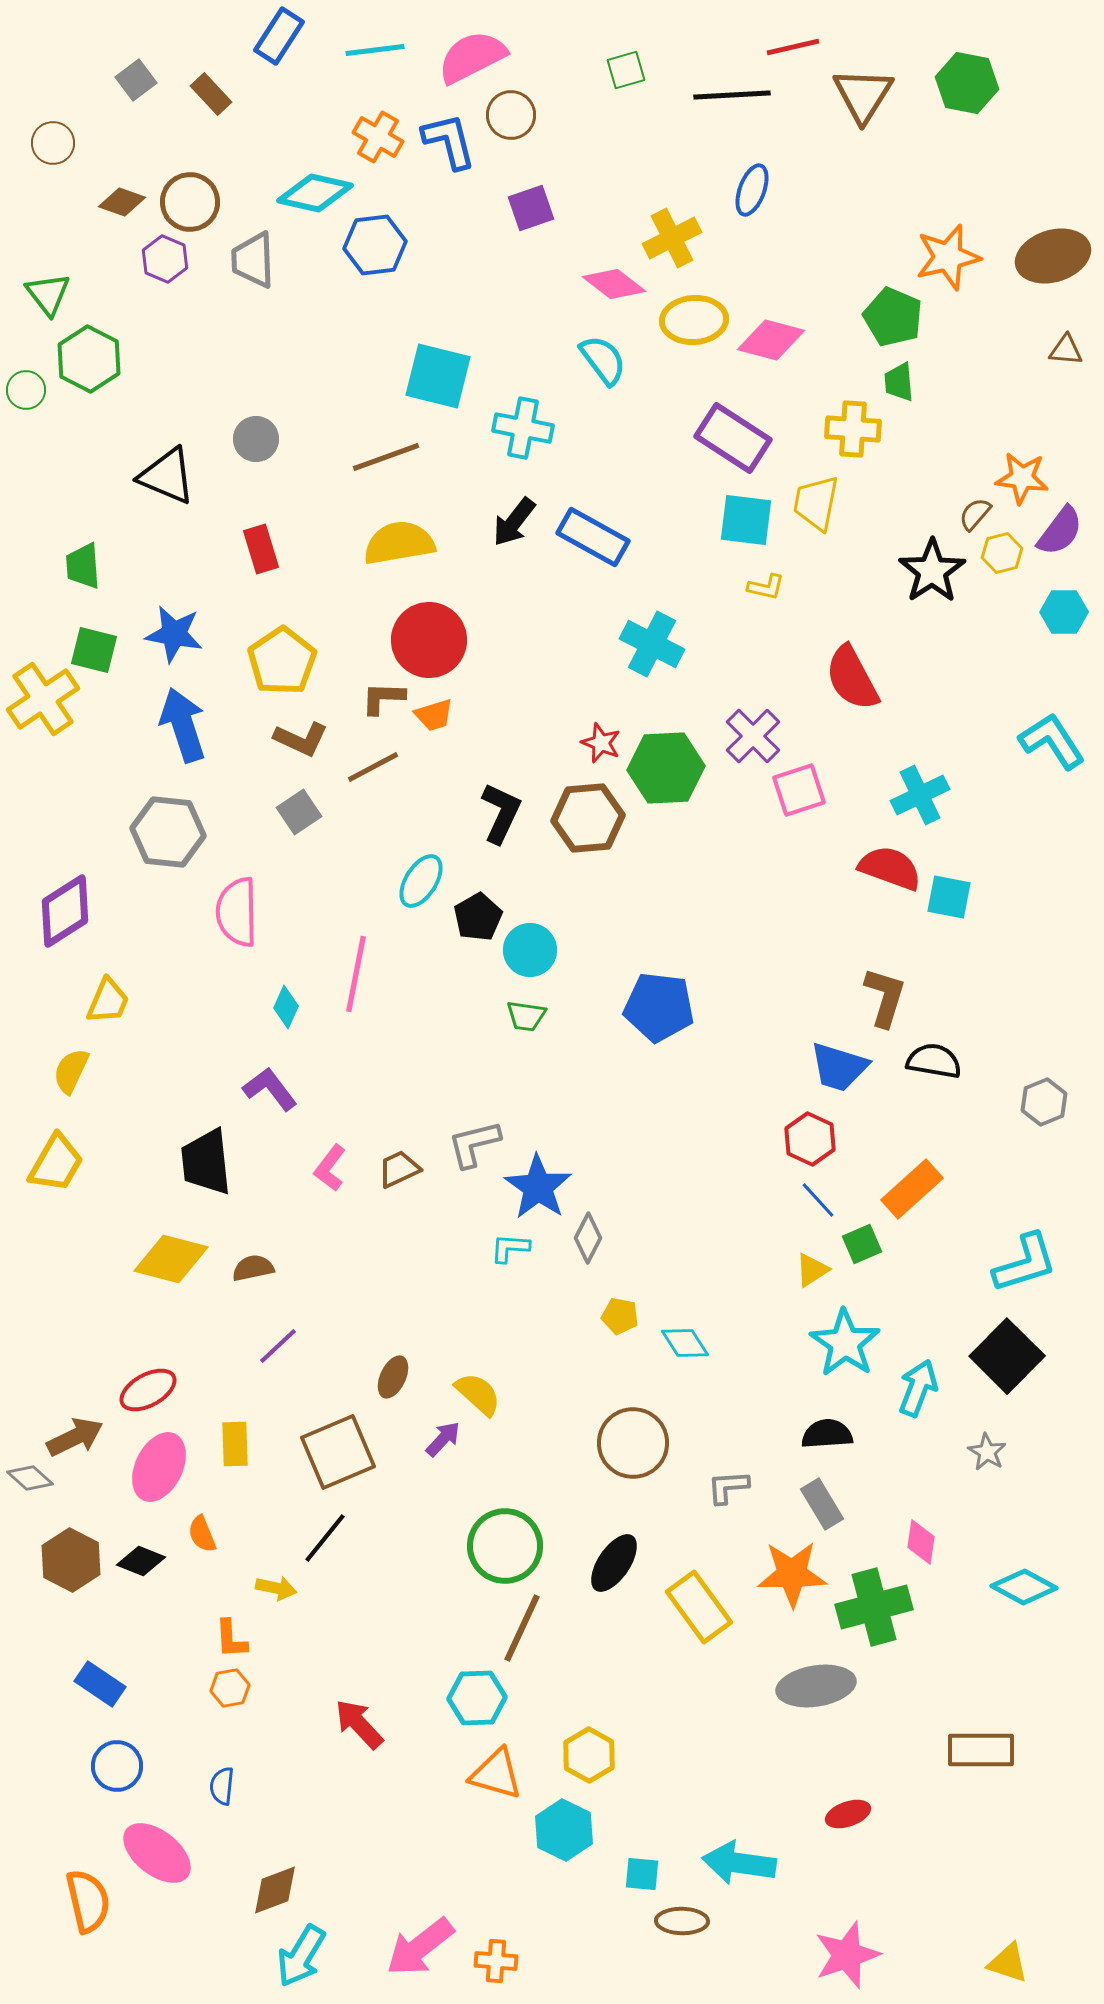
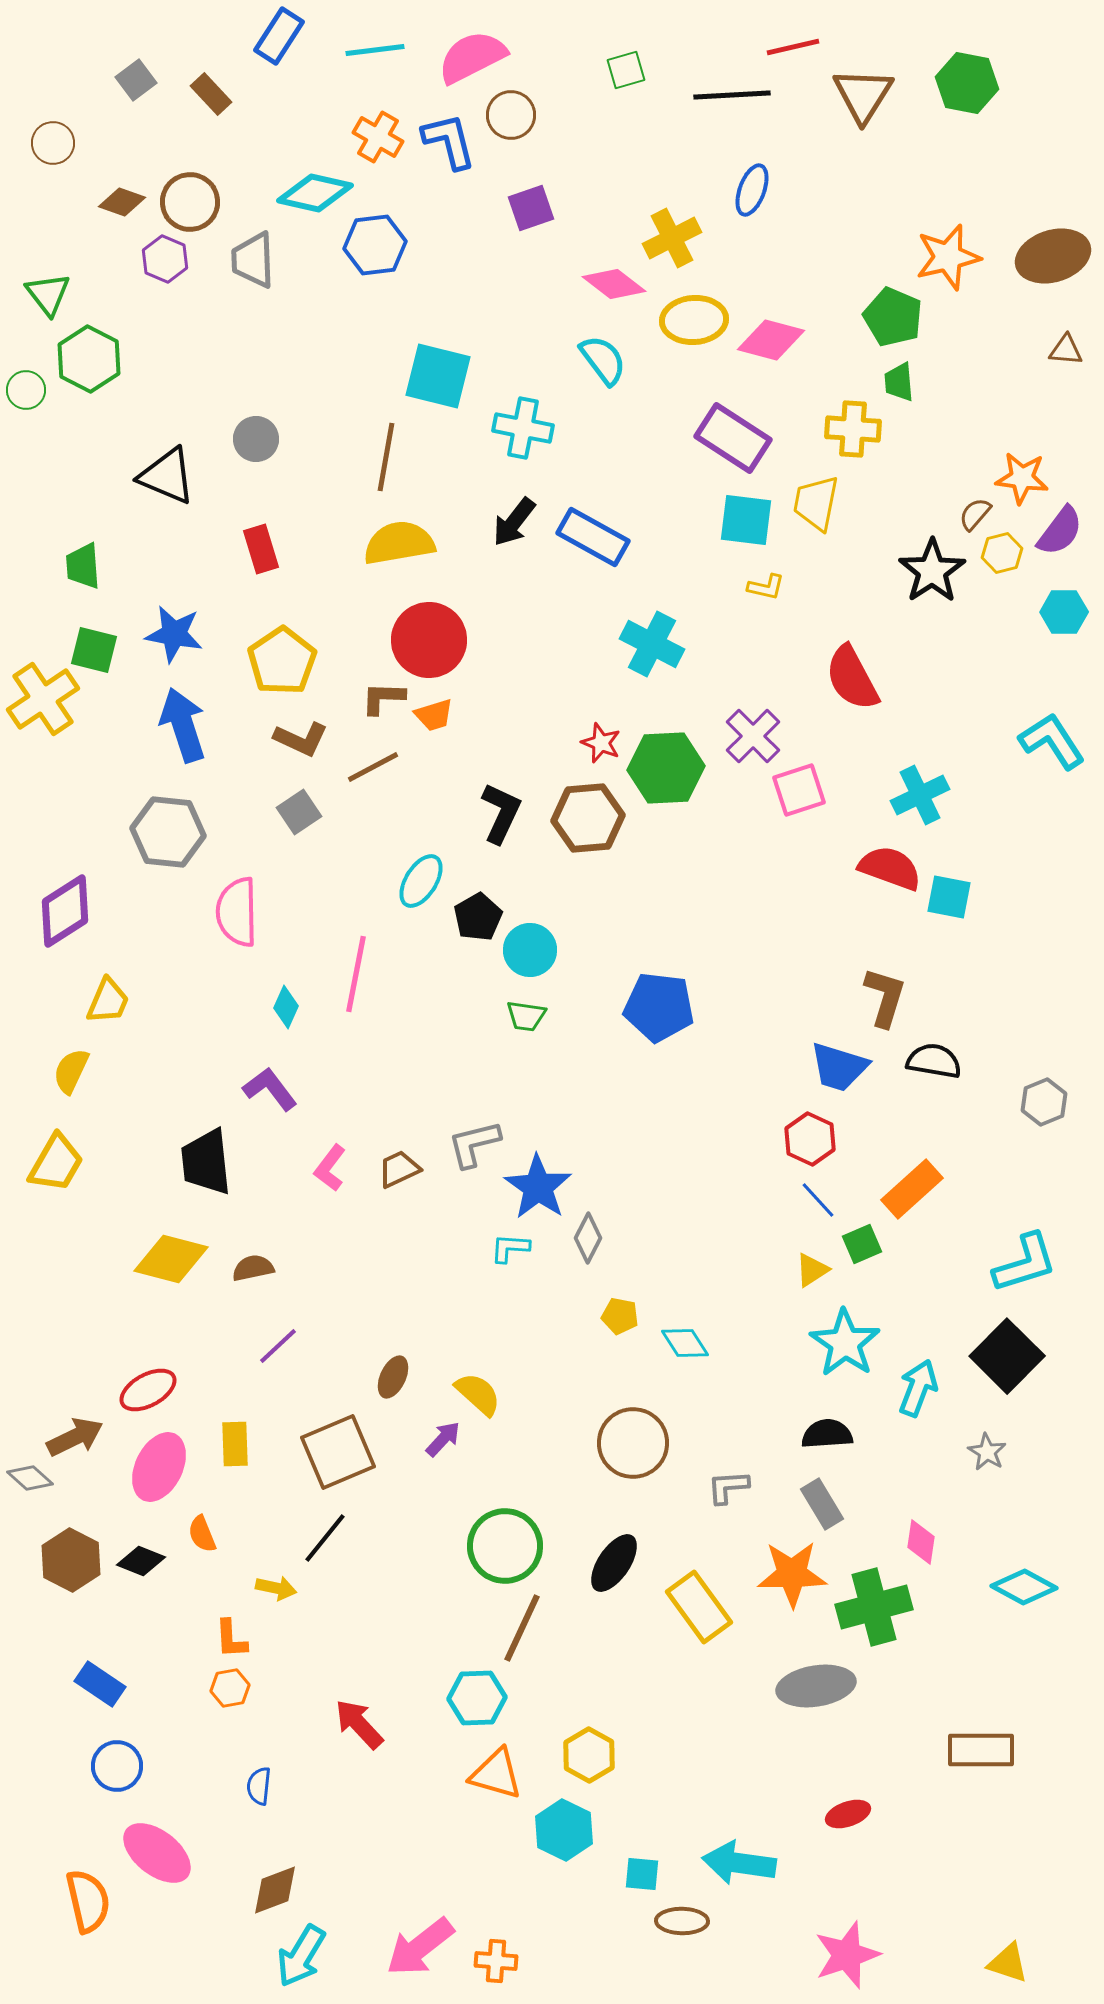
brown line at (386, 457): rotated 60 degrees counterclockwise
blue semicircle at (222, 1786): moved 37 px right
